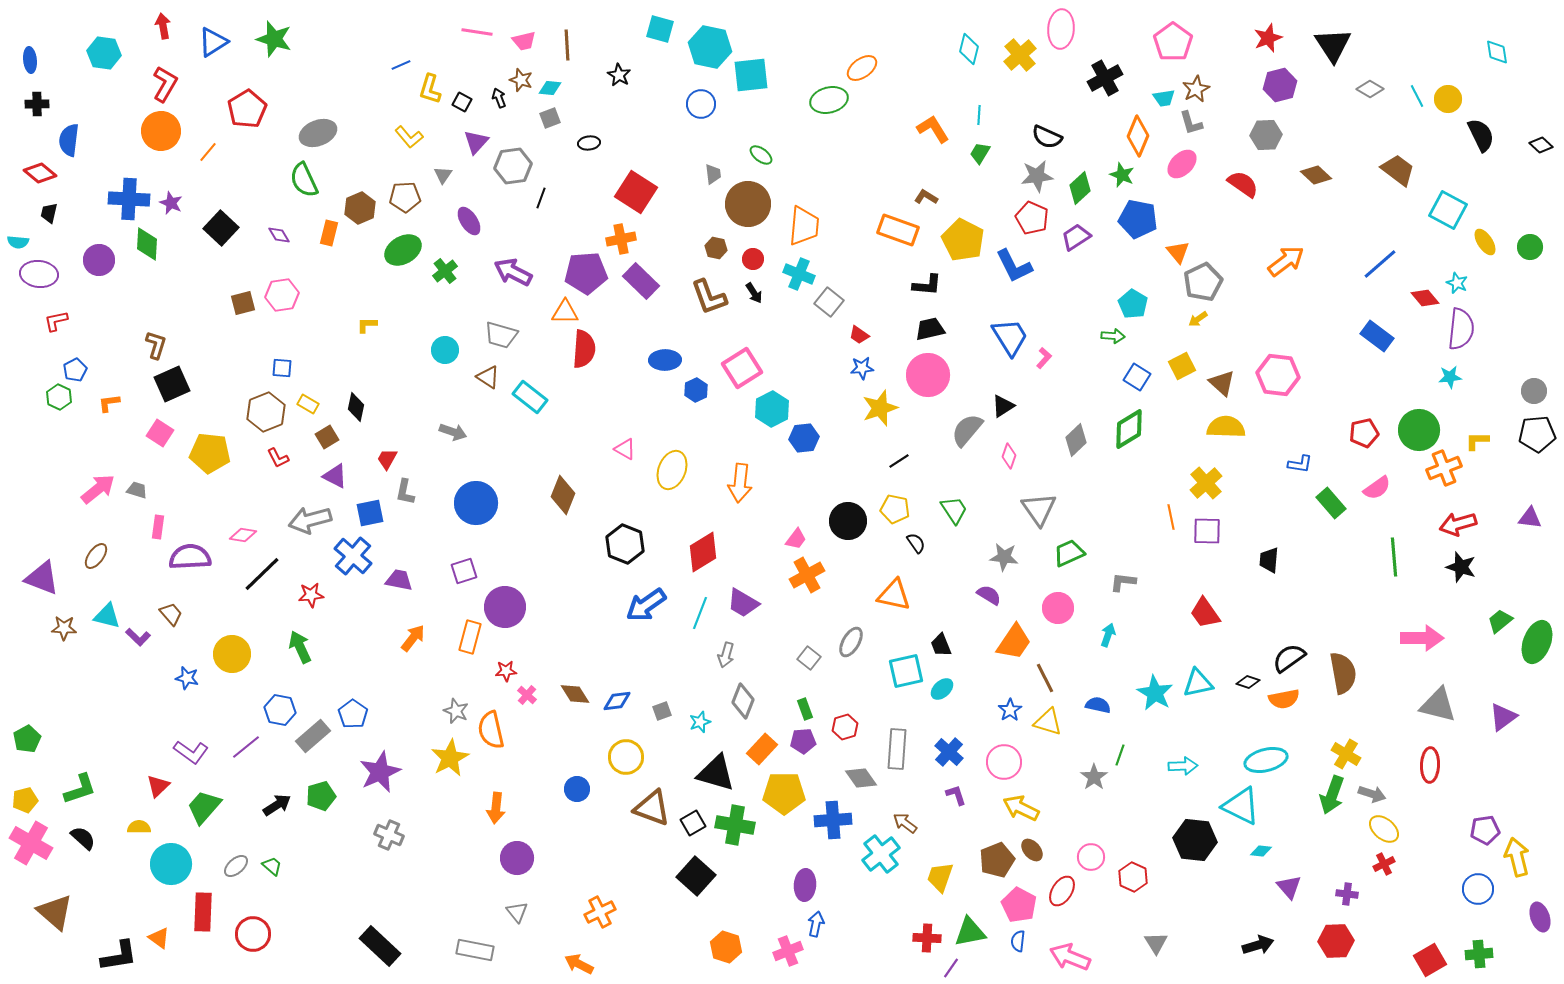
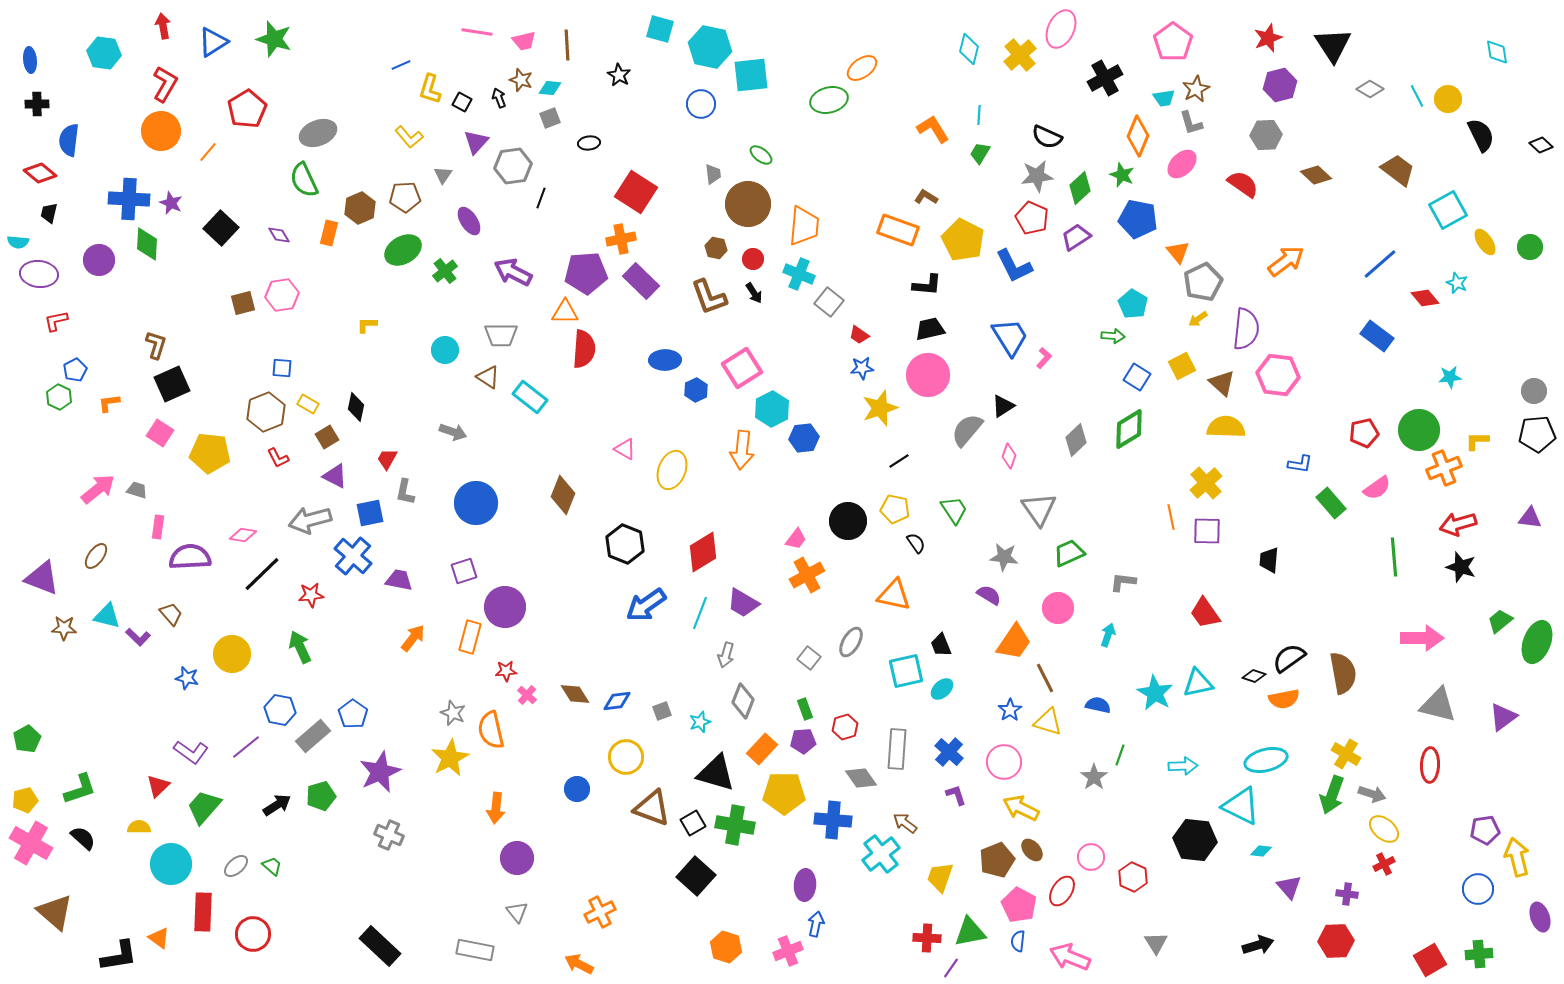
pink ellipse at (1061, 29): rotated 21 degrees clockwise
cyan square at (1448, 210): rotated 33 degrees clockwise
purple semicircle at (1461, 329): moved 215 px left
gray trapezoid at (501, 335): rotated 16 degrees counterclockwise
orange arrow at (740, 483): moved 2 px right, 33 px up
black diamond at (1248, 682): moved 6 px right, 6 px up
gray star at (456, 711): moved 3 px left, 2 px down
blue cross at (833, 820): rotated 9 degrees clockwise
